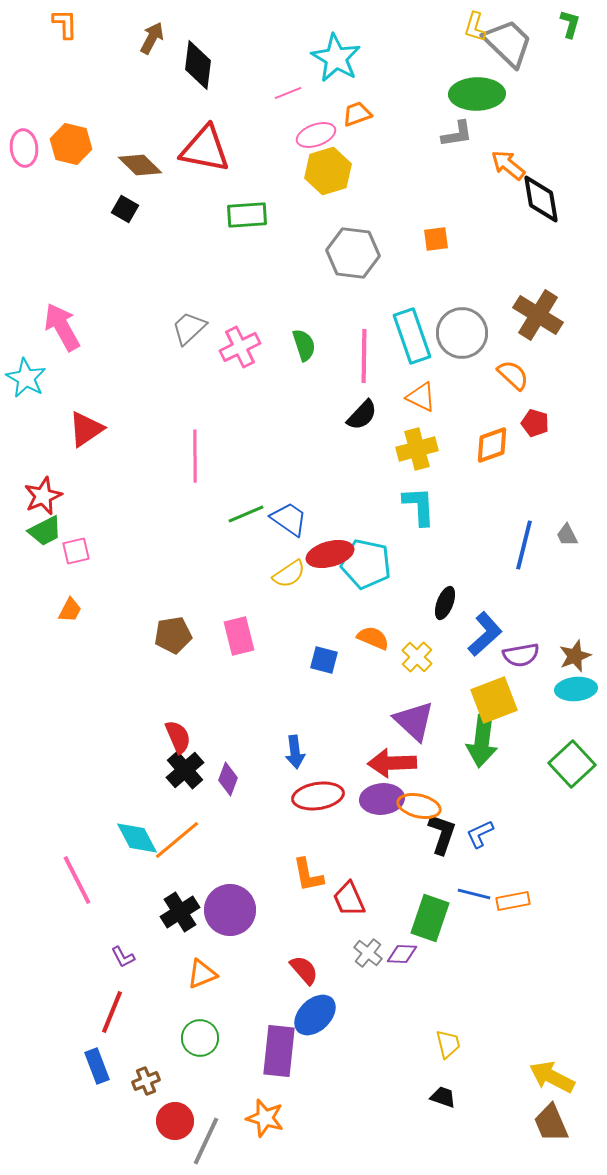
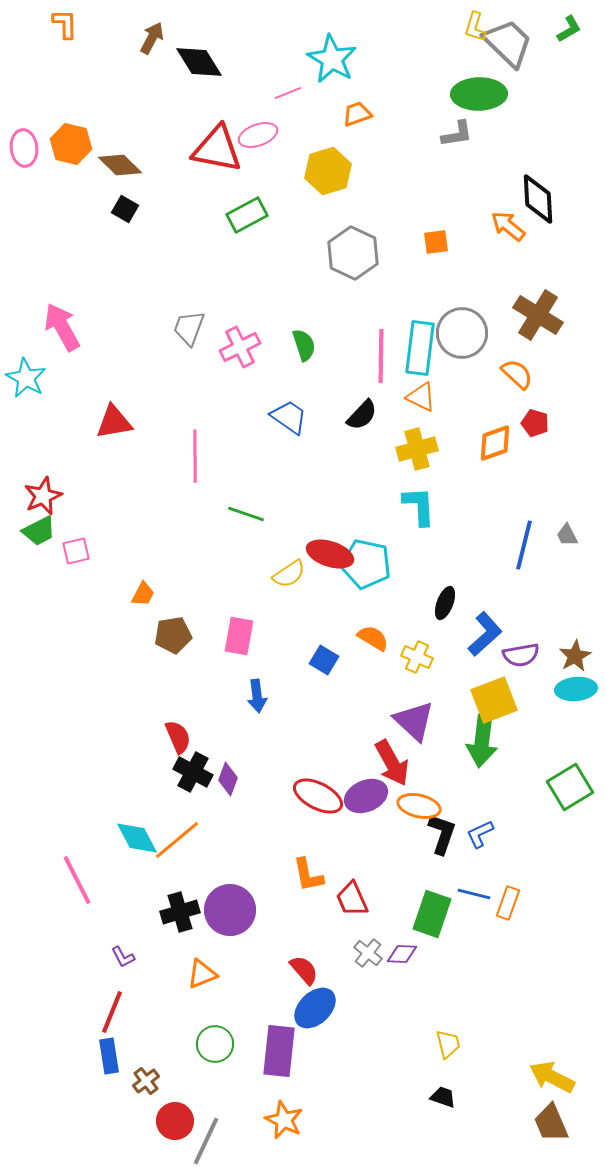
green L-shape at (570, 24): moved 1 px left, 5 px down; rotated 44 degrees clockwise
cyan star at (336, 58): moved 4 px left, 1 px down
black diamond at (198, 65): moved 1 px right, 3 px up; rotated 39 degrees counterclockwise
green ellipse at (477, 94): moved 2 px right
pink ellipse at (316, 135): moved 58 px left
red triangle at (205, 149): moved 12 px right
brown diamond at (140, 165): moved 20 px left
orange arrow at (508, 165): moved 61 px down
black diamond at (541, 199): moved 3 px left; rotated 6 degrees clockwise
green rectangle at (247, 215): rotated 24 degrees counterclockwise
orange square at (436, 239): moved 3 px down
gray hexagon at (353, 253): rotated 18 degrees clockwise
gray trapezoid at (189, 328): rotated 27 degrees counterclockwise
cyan rectangle at (412, 336): moved 8 px right, 12 px down; rotated 26 degrees clockwise
pink line at (364, 356): moved 17 px right
orange semicircle at (513, 375): moved 4 px right, 1 px up
red triangle at (86, 429): moved 28 px right, 7 px up; rotated 24 degrees clockwise
orange diamond at (492, 445): moved 3 px right, 2 px up
green line at (246, 514): rotated 42 degrees clockwise
blue trapezoid at (289, 519): moved 102 px up
green trapezoid at (45, 531): moved 6 px left
red ellipse at (330, 554): rotated 33 degrees clockwise
orange trapezoid at (70, 610): moved 73 px right, 16 px up
pink rectangle at (239, 636): rotated 24 degrees clockwise
orange semicircle at (373, 638): rotated 8 degrees clockwise
brown star at (575, 656): rotated 8 degrees counterclockwise
yellow cross at (417, 657): rotated 20 degrees counterclockwise
blue square at (324, 660): rotated 16 degrees clockwise
blue arrow at (295, 752): moved 38 px left, 56 px up
red arrow at (392, 763): rotated 117 degrees counterclockwise
green square at (572, 764): moved 2 px left, 23 px down; rotated 12 degrees clockwise
black cross at (185, 770): moved 8 px right, 2 px down; rotated 21 degrees counterclockwise
red ellipse at (318, 796): rotated 36 degrees clockwise
purple ellipse at (382, 799): moved 16 px left, 3 px up; rotated 18 degrees counterclockwise
red trapezoid at (349, 899): moved 3 px right
orange rectangle at (513, 901): moved 5 px left, 2 px down; rotated 60 degrees counterclockwise
black cross at (180, 912): rotated 15 degrees clockwise
green rectangle at (430, 918): moved 2 px right, 4 px up
blue ellipse at (315, 1015): moved 7 px up
green circle at (200, 1038): moved 15 px right, 6 px down
blue rectangle at (97, 1066): moved 12 px right, 10 px up; rotated 12 degrees clockwise
brown cross at (146, 1081): rotated 16 degrees counterclockwise
orange star at (265, 1118): moved 19 px right, 2 px down; rotated 9 degrees clockwise
